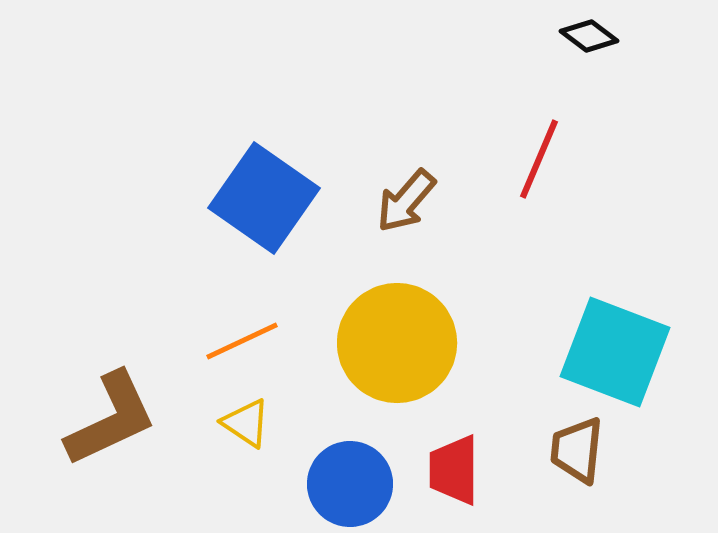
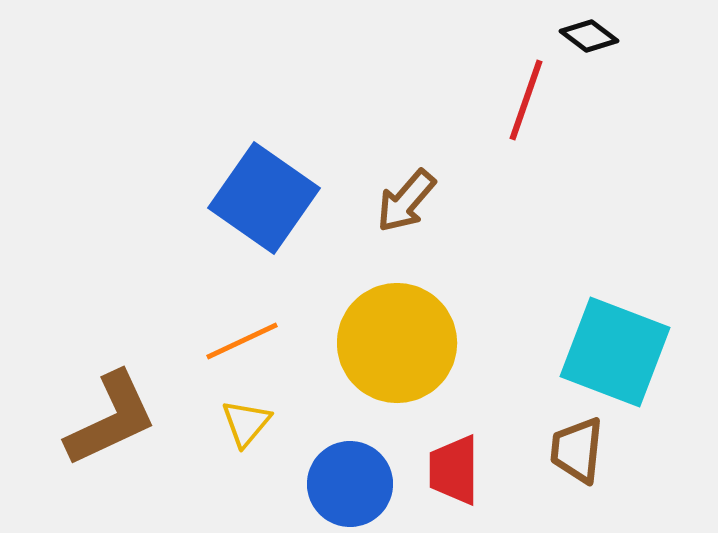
red line: moved 13 px left, 59 px up; rotated 4 degrees counterclockwise
yellow triangle: rotated 36 degrees clockwise
